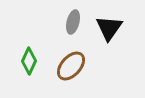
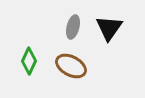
gray ellipse: moved 5 px down
brown ellipse: rotated 76 degrees clockwise
